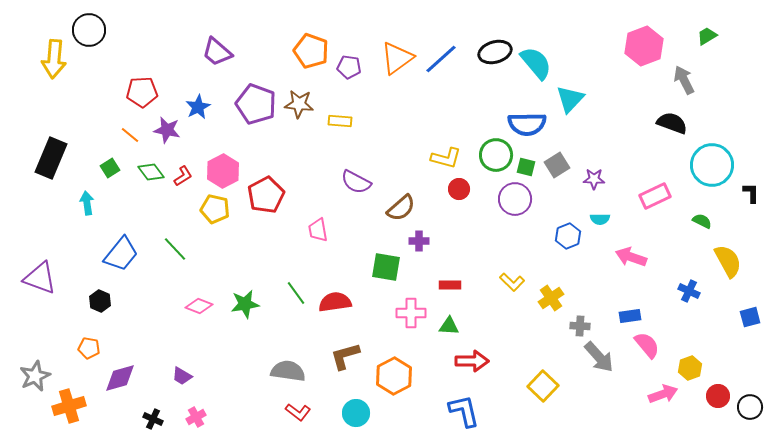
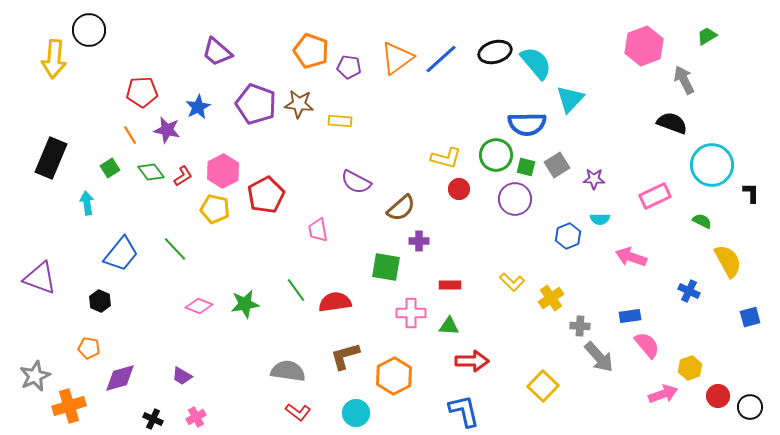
orange line at (130, 135): rotated 18 degrees clockwise
green line at (296, 293): moved 3 px up
